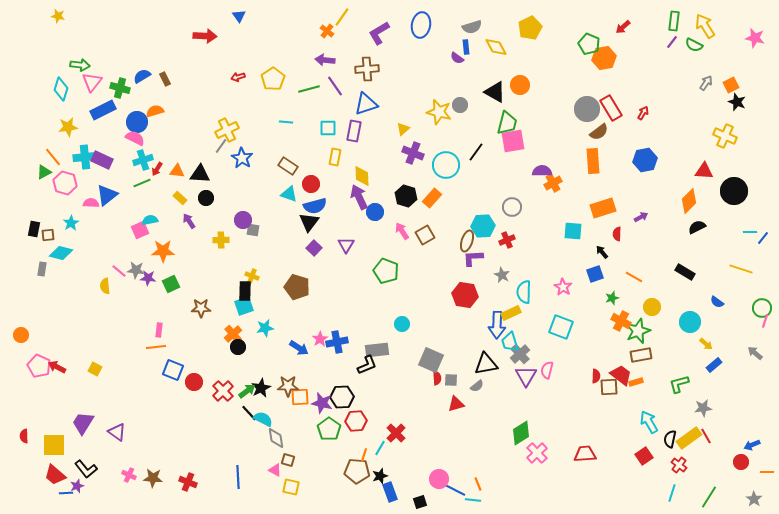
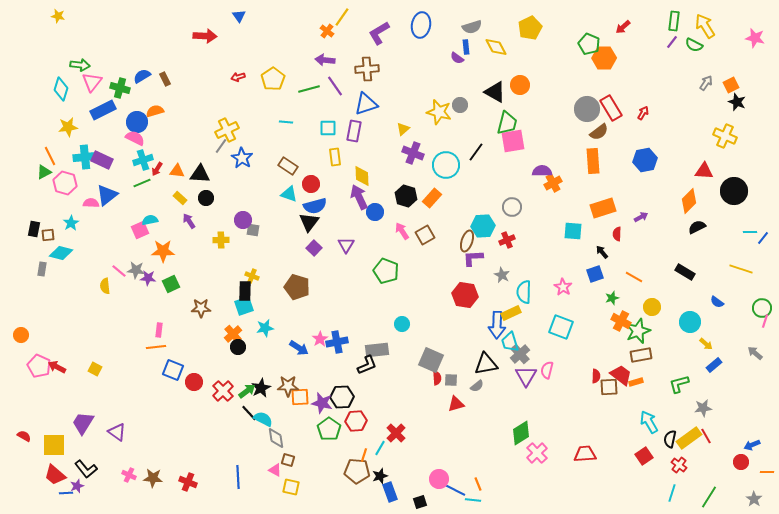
orange hexagon at (604, 58): rotated 10 degrees clockwise
orange line at (53, 157): moved 3 px left, 1 px up; rotated 12 degrees clockwise
yellow rectangle at (335, 157): rotated 18 degrees counterclockwise
red semicircle at (24, 436): rotated 120 degrees clockwise
